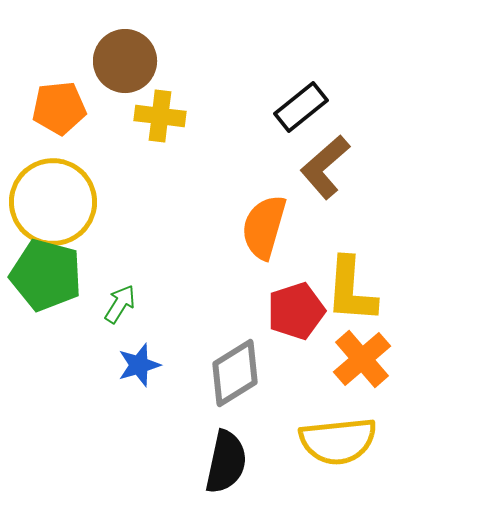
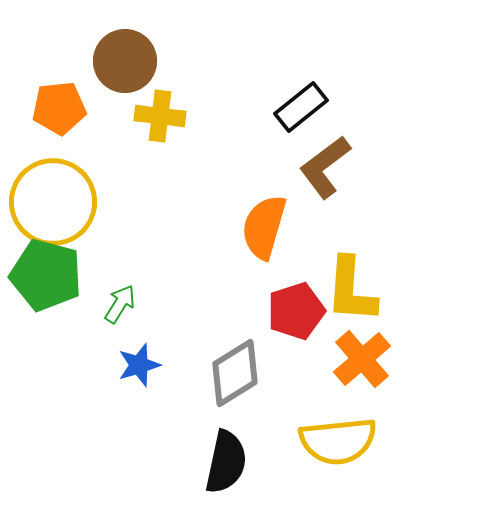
brown L-shape: rotated 4 degrees clockwise
